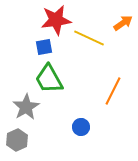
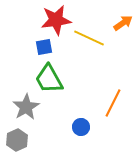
orange line: moved 12 px down
